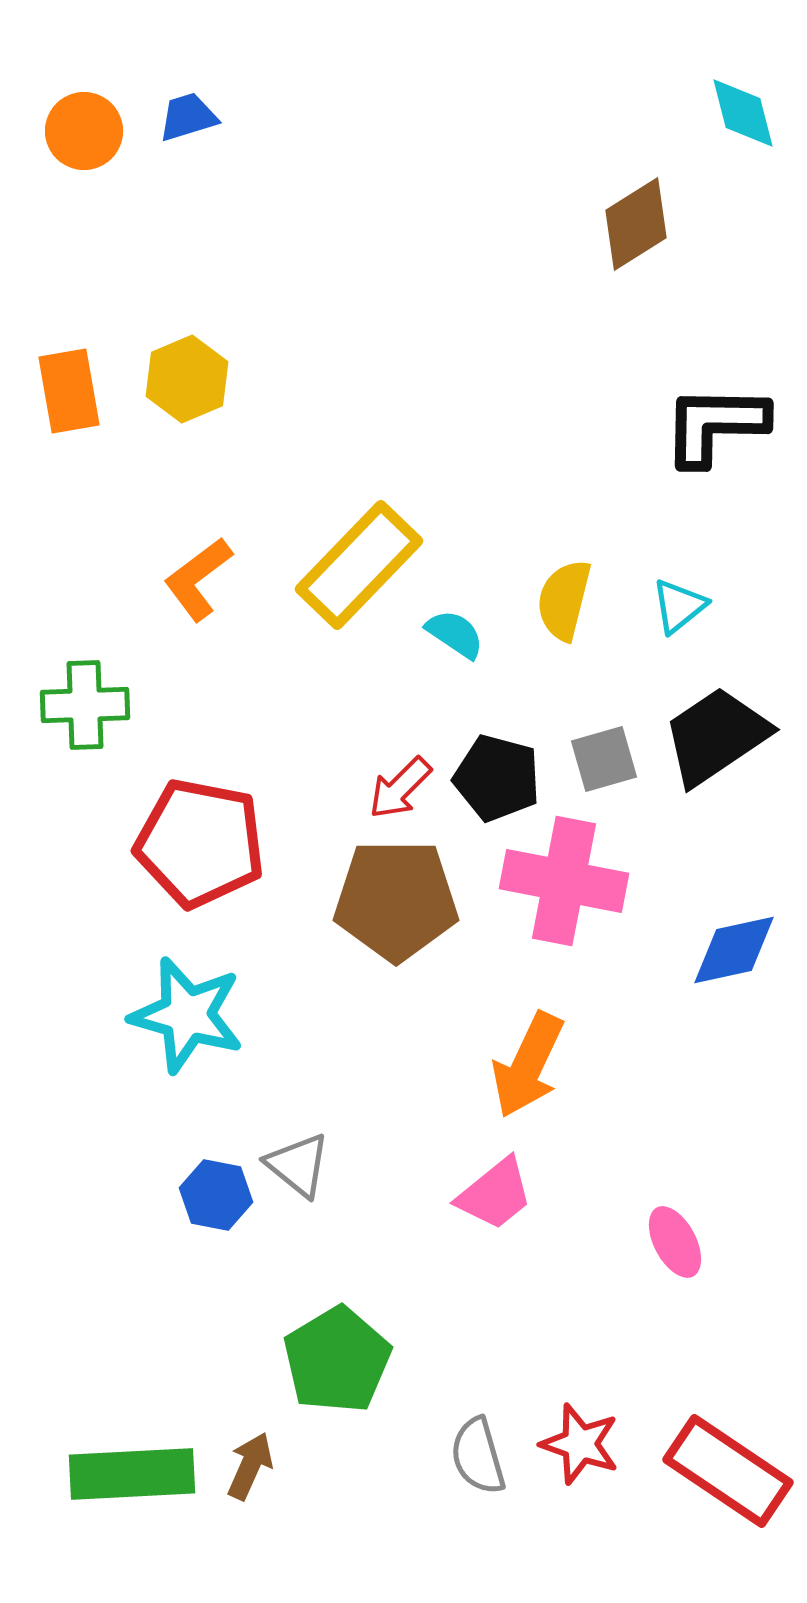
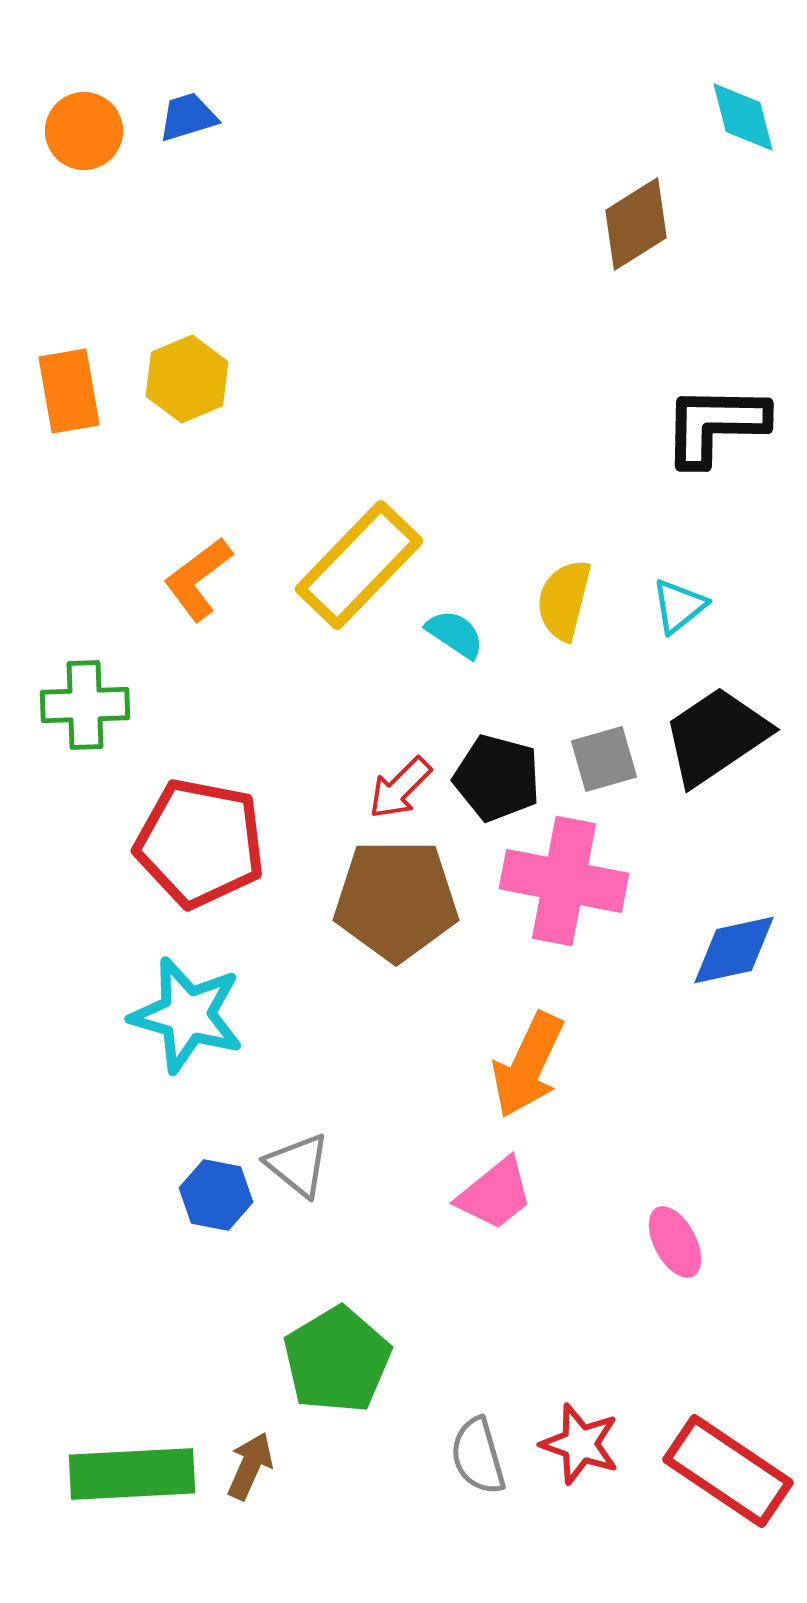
cyan diamond: moved 4 px down
